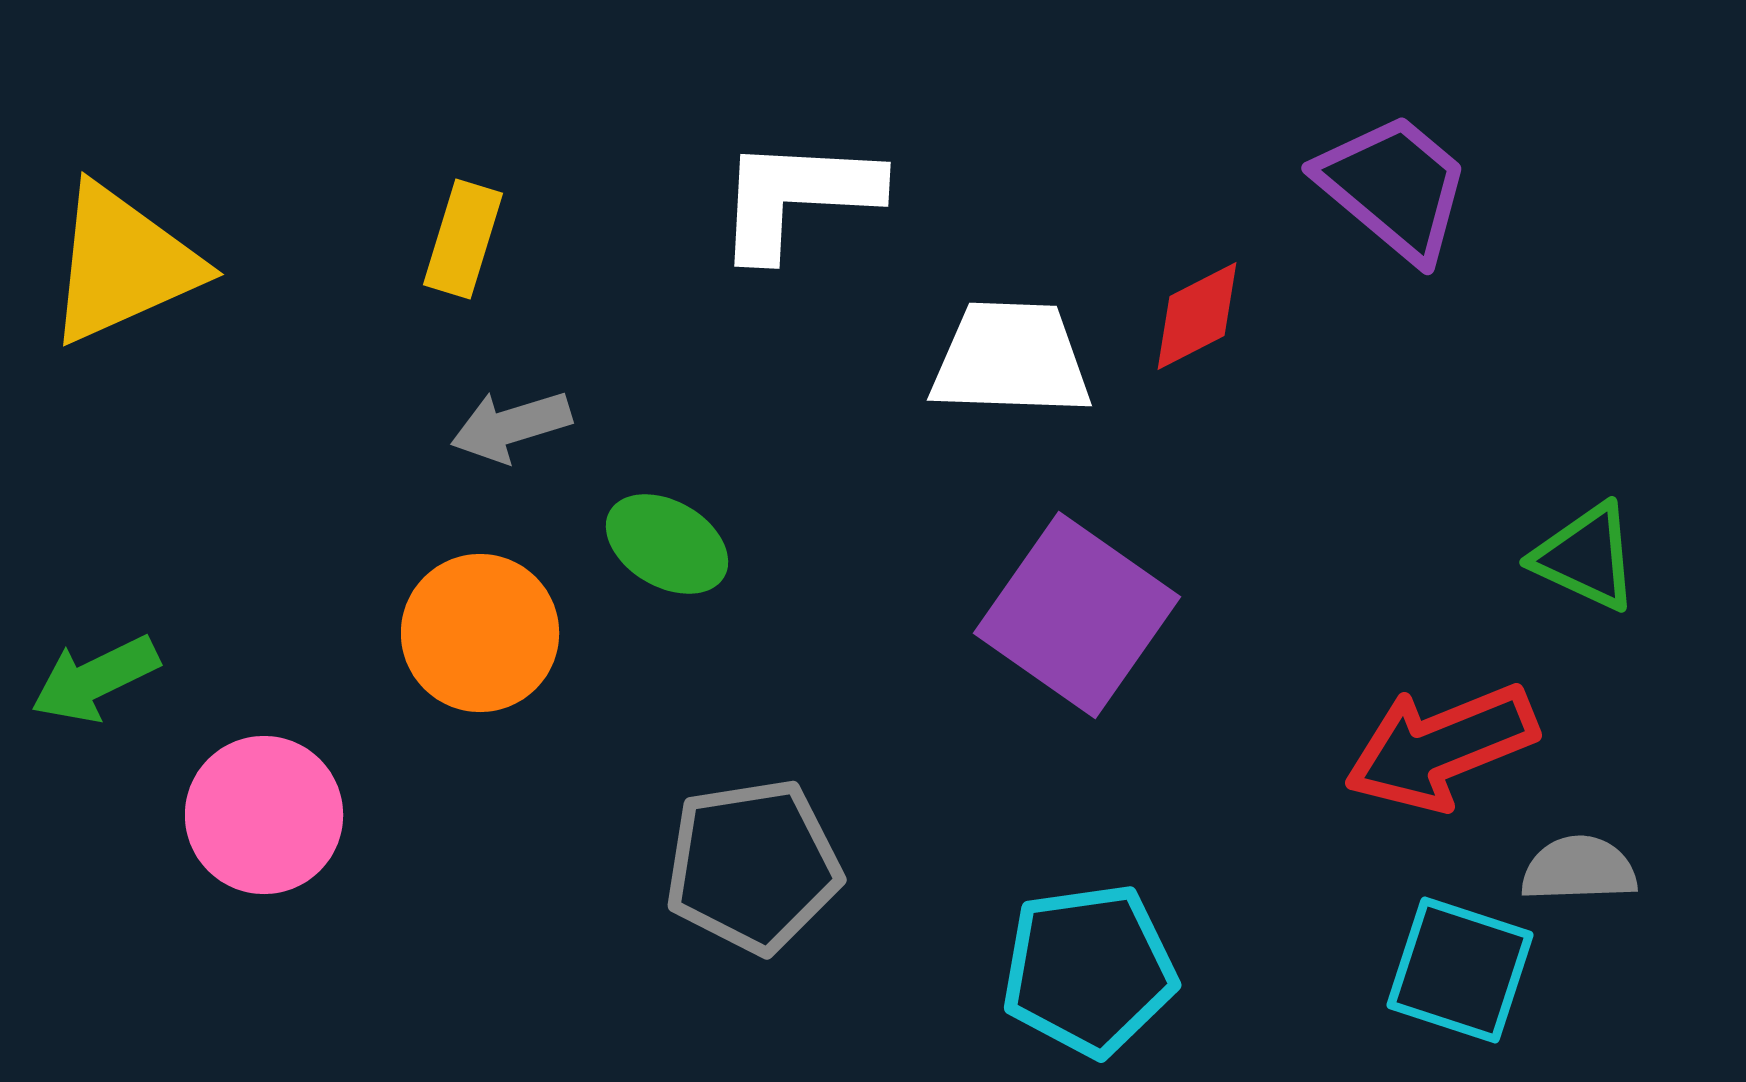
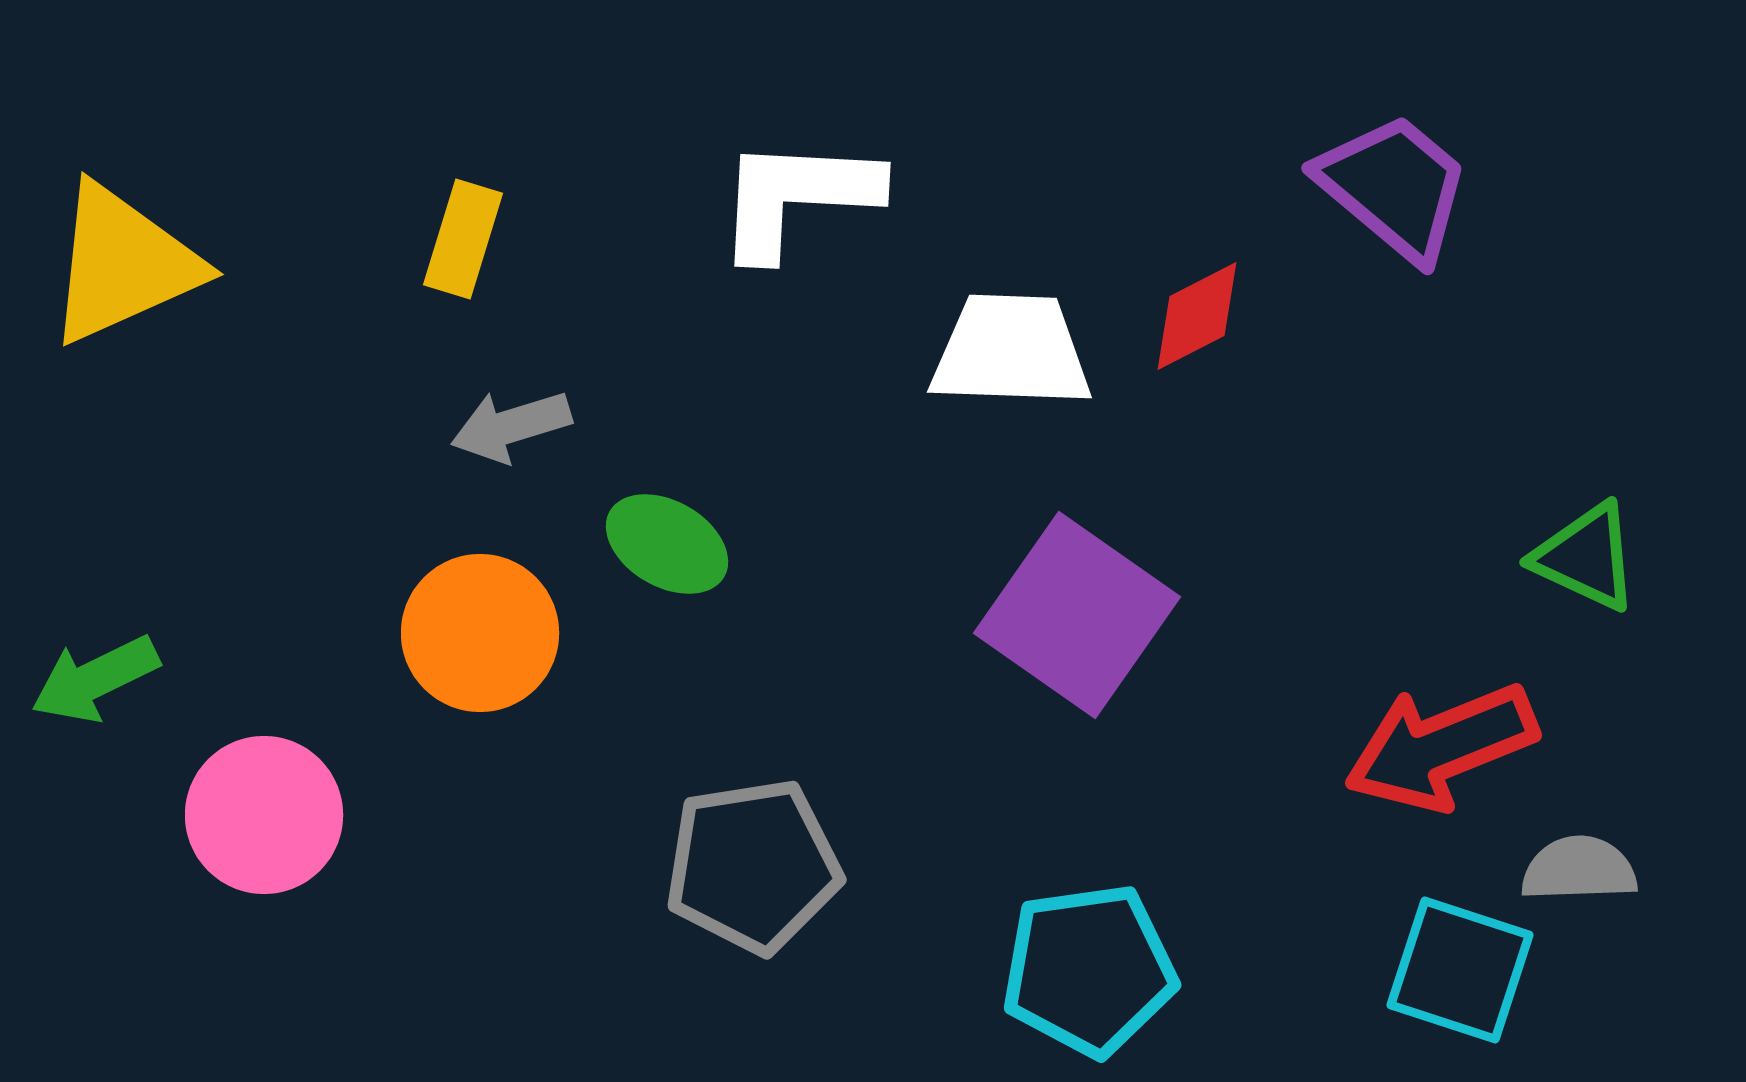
white trapezoid: moved 8 px up
